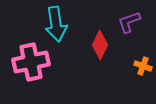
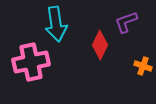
purple L-shape: moved 3 px left
